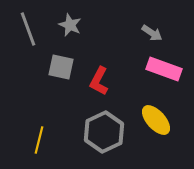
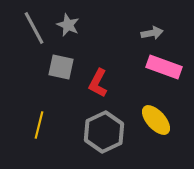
gray star: moved 2 px left
gray line: moved 6 px right, 1 px up; rotated 8 degrees counterclockwise
gray arrow: rotated 45 degrees counterclockwise
pink rectangle: moved 2 px up
red L-shape: moved 1 px left, 2 px down
yellow line: moved 15 px up
